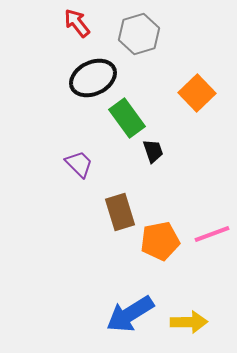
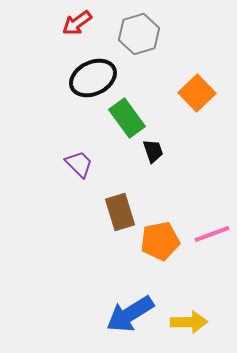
red arrow: rotated 88 degrees counterclockwise
